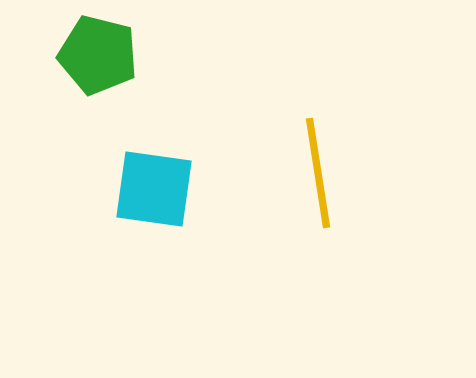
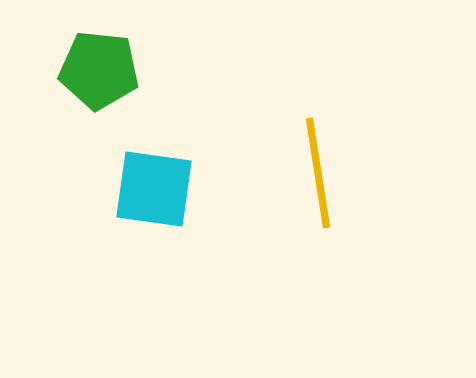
green pentagon: moved 1 px right, 15 px down; rotated 8 degrees counterclockwise
